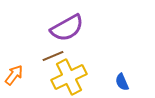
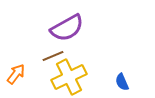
orange arrow: moved 2 px right, 1 px up
